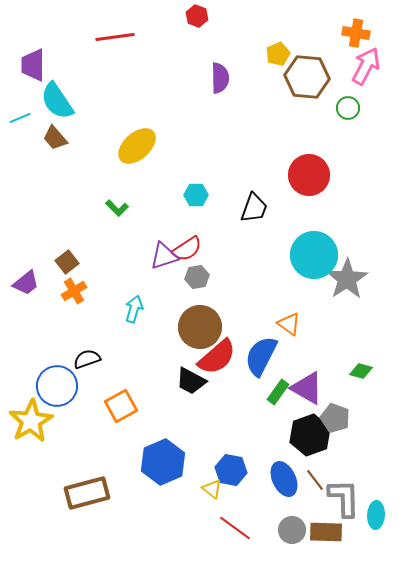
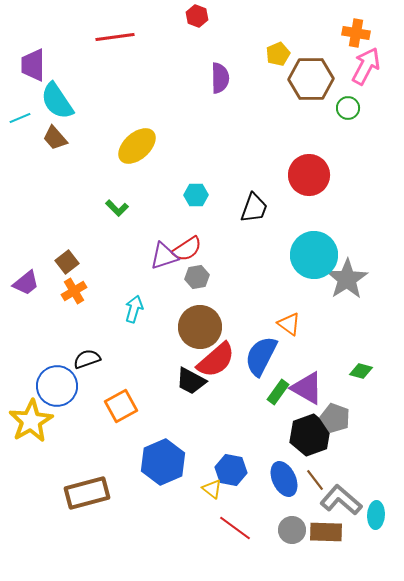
brown hexagon at (307, 77): moved 4 px right, 2 px down; rotated 6 degrees counterclockwise
red semicircle at (217, 357): moved 1 px left, 3 px down
gray L-shape at (344, 498): moved 3 px left, 2 px down; rotated 48 degrees counterclockwise
